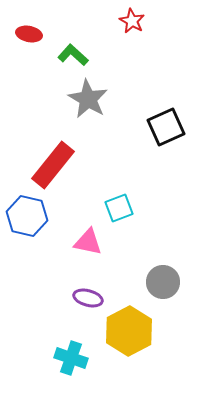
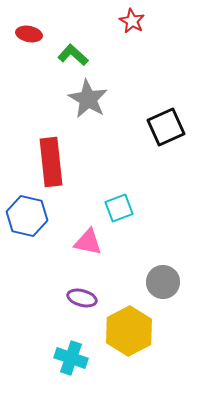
red rectangle: moved 2 px left, 3 px up; rotated 45 degrees counterclockwise
purple ellipse: moved 6 px left
